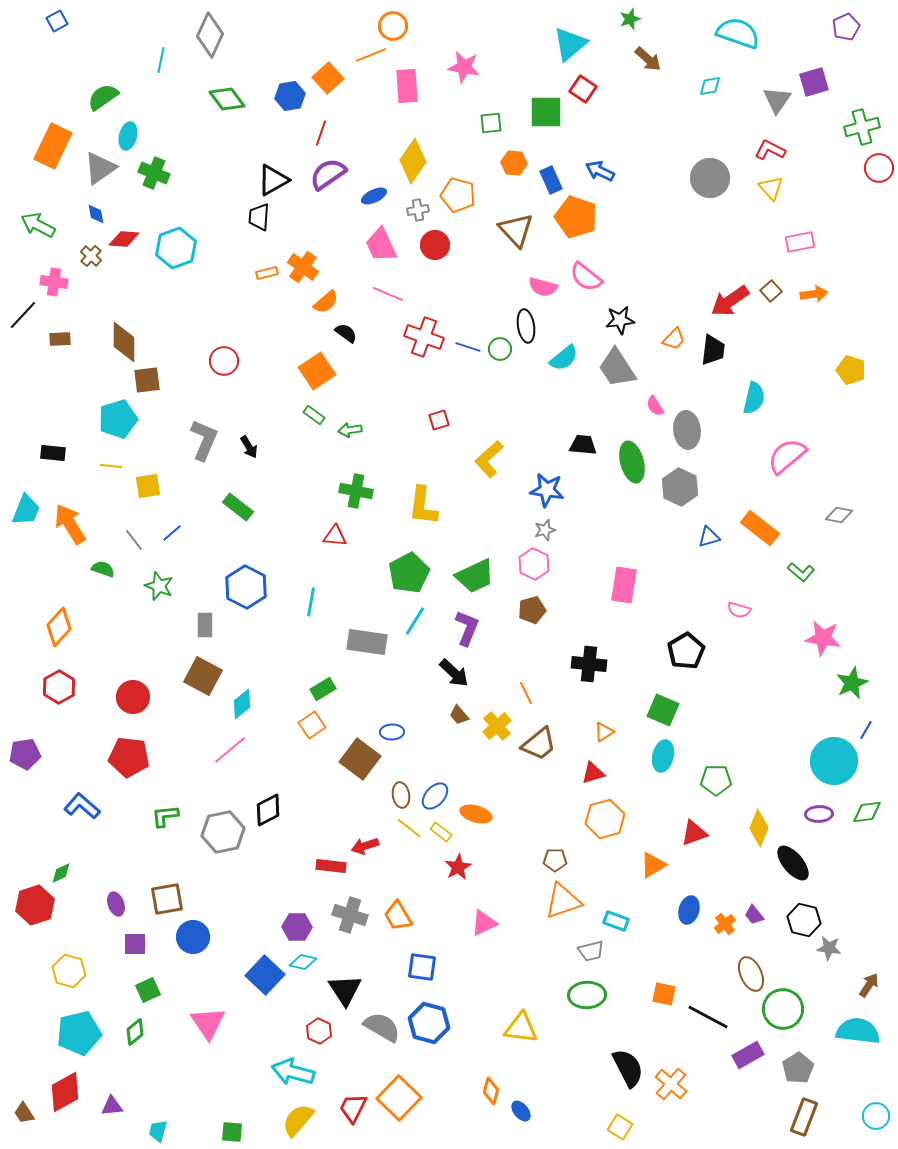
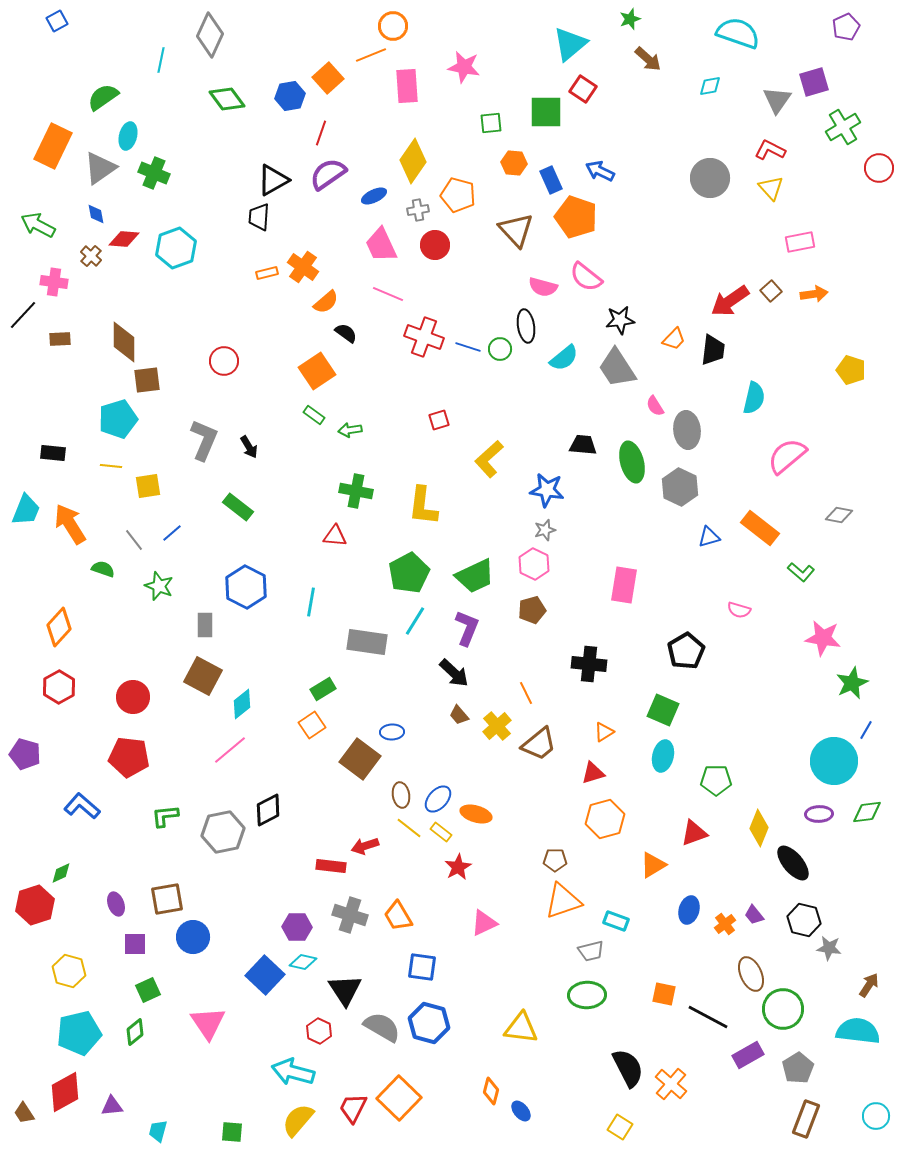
green cross at (862, 127): moved 19 px left; rotated 16 degrees counterclockwise
purple pentagon at (25, 754): rotated 24 degrees clockwise
blue ellipse at (435, 796): moved 3 px right, 3 px down
brown rectangle at (804, 1117): moved 2 px right, 2 px down
